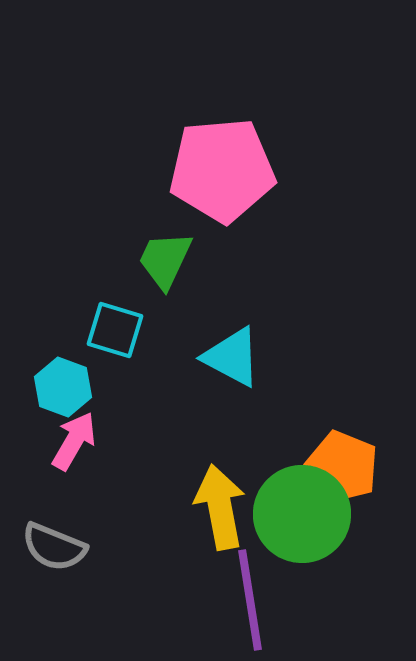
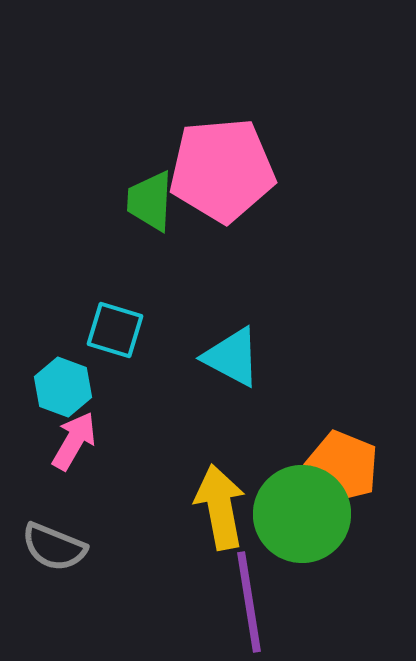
green trapezoid: moved 15 px left, 59 px up; rotated 22 degrees counterclockwise
purple line: moved 1 px left, 2 px down
